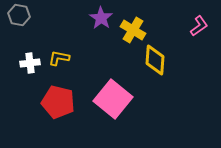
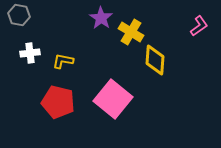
yellow cross: moved 2 px left, 2 px down
yellow L-shape: moved 4 px right, 3 px down
white cross: moved 10 px up
